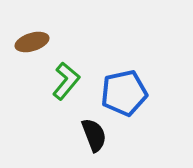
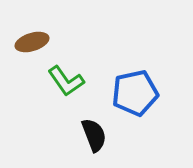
green L-shape: rotated 105 degrees clockwise
blue pentagon: moved 11 px right
